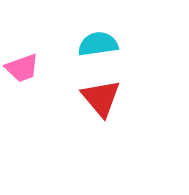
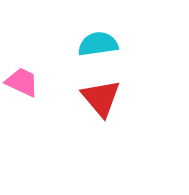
pink trapezoid: moved 14 px down; rotated 135 degrees counterclockwise
